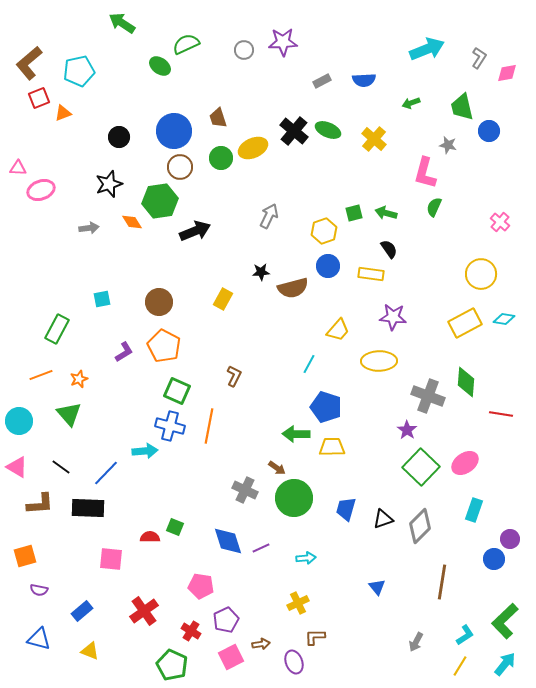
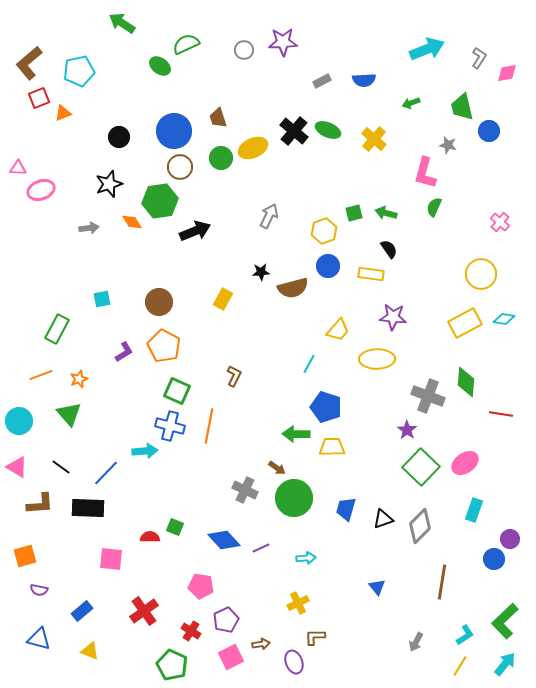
yellow ellipse at (379, 361): moved 2 px left, 2 px up
blue diamond at (228, 541): moved 4 px left, 1 px up; rotated 24 degrees counterclockwise
